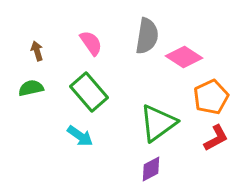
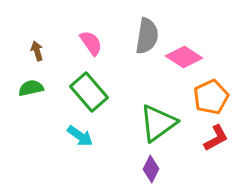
purple diamond: rotated 36 degrees counterclockwise
